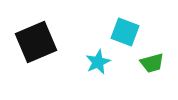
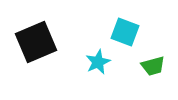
green trapezoid: moved 1 px right, 3 px down
